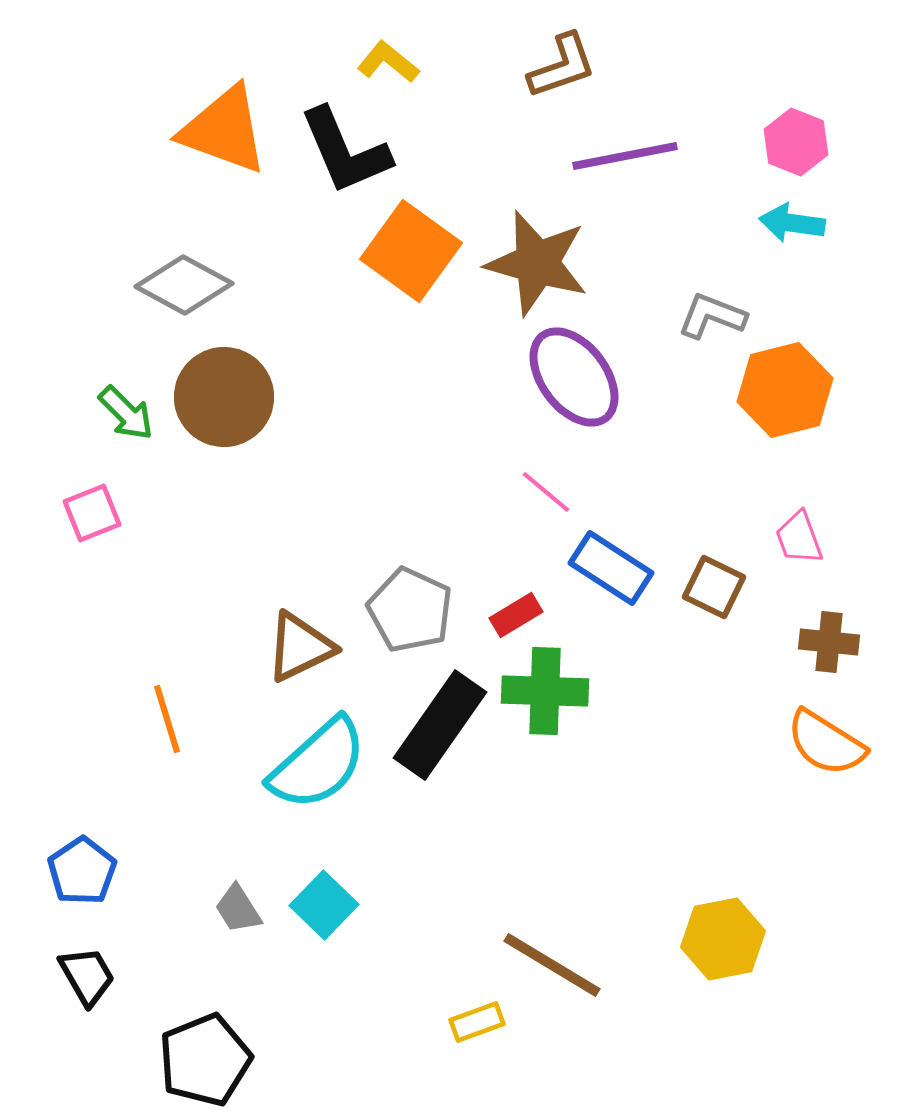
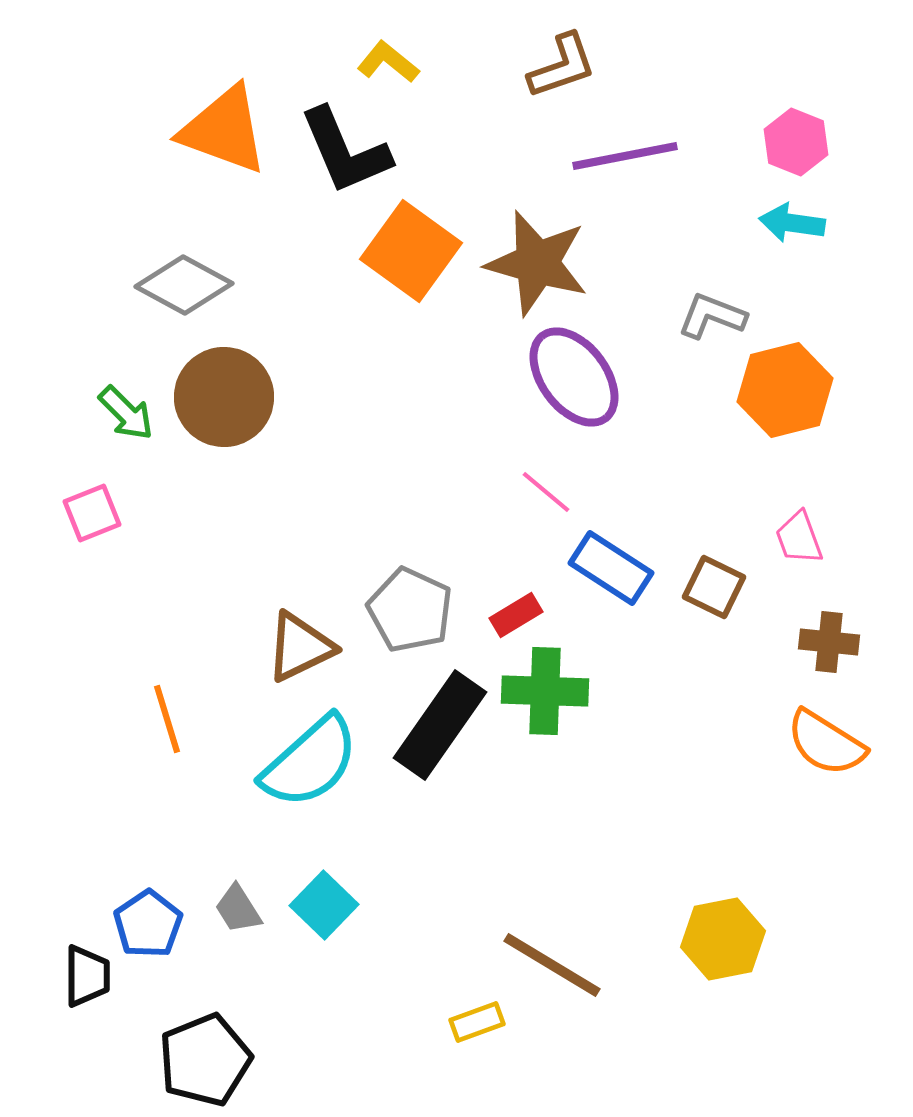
cyan semicircle: moved 8 px left, 2 px up
blue pentagon: moved 66 px right, 53 px down
black trapezoid: rotated 30 degrees clockwise
